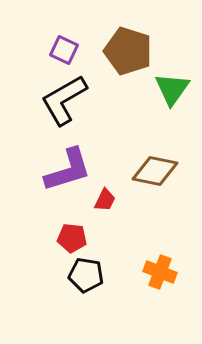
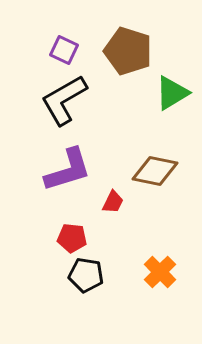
green triangle: moved 4 px down; rotated 24 degrees clockwise
red trapezoid: moved 8 px right, 2 px down
orange cross: rotated 24 degrees clockwise
